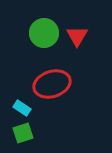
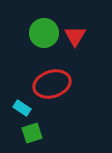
red triangle: moved 2 px left
green square: moved 9 px right
